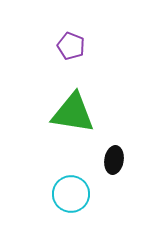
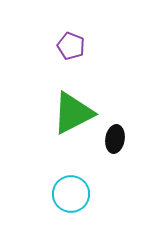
green triangle: rotated 36 degrees counterclockwise
black ellipse: moved 1 px right, 21 px up
